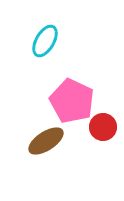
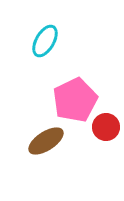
pink pentagon: moved 3 px right, 1 px up; rotated 21 degrees clockwise
red circle: moved 3 px right
